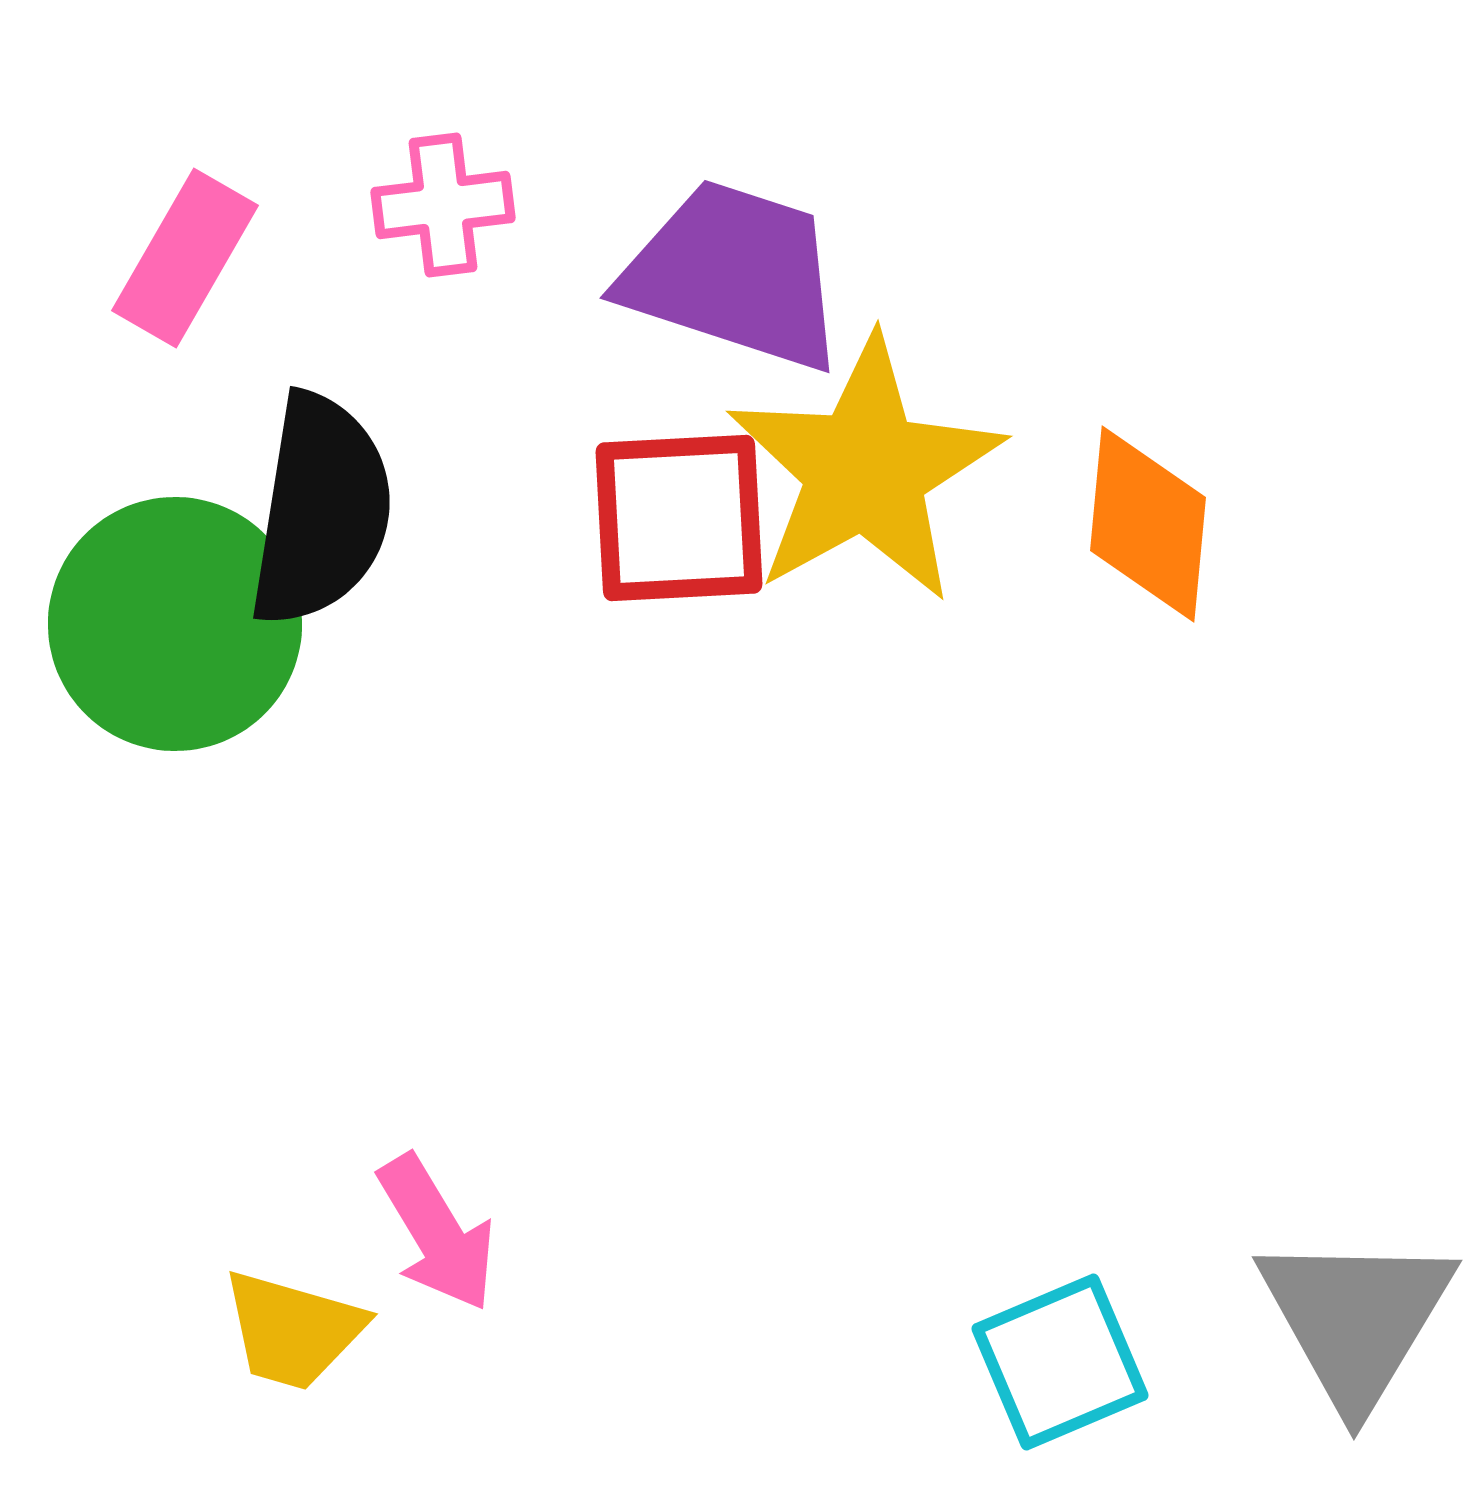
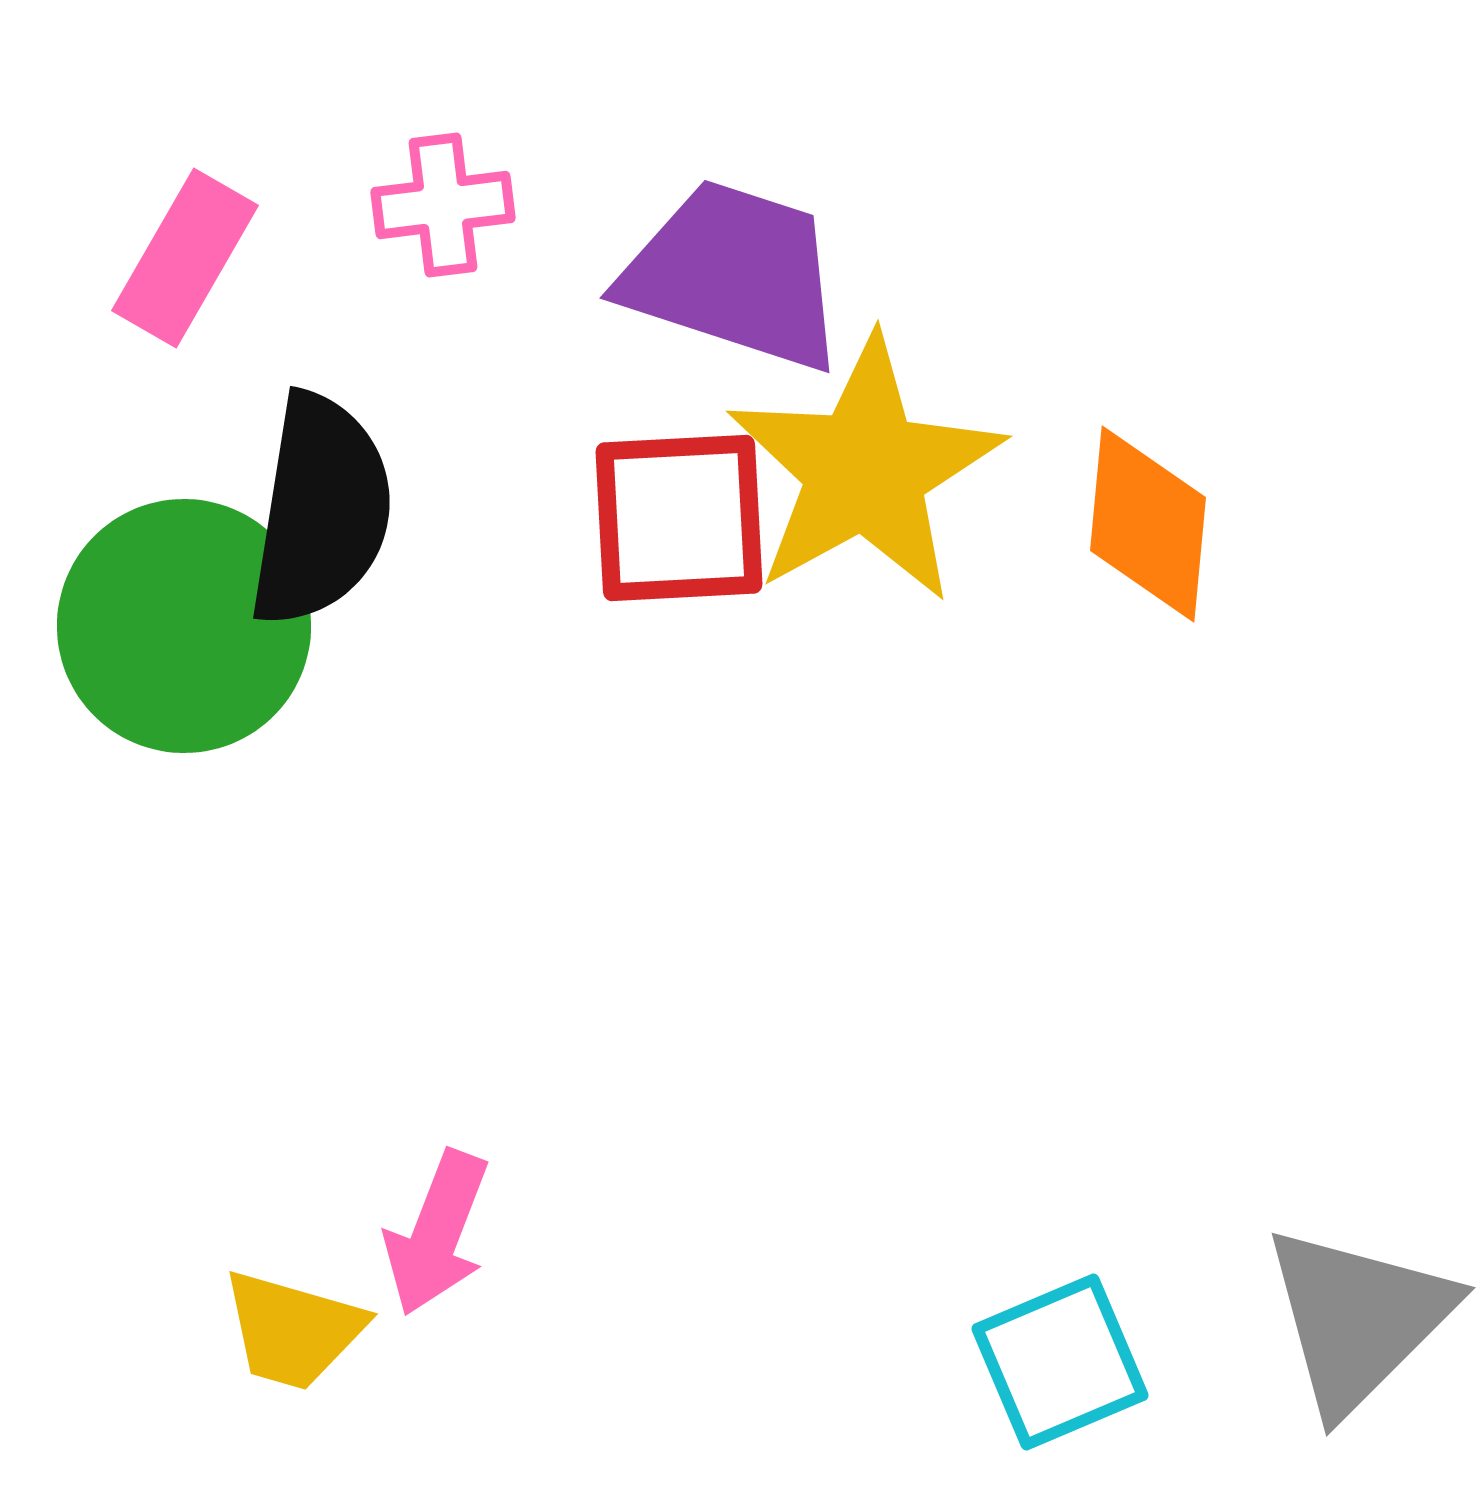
green circle: moved 9 px right, 2 px down
pink arrow: rotated 52 degrees clockwise
gray triangle: moved 2 px right; rotated 14 degrees clockwise
